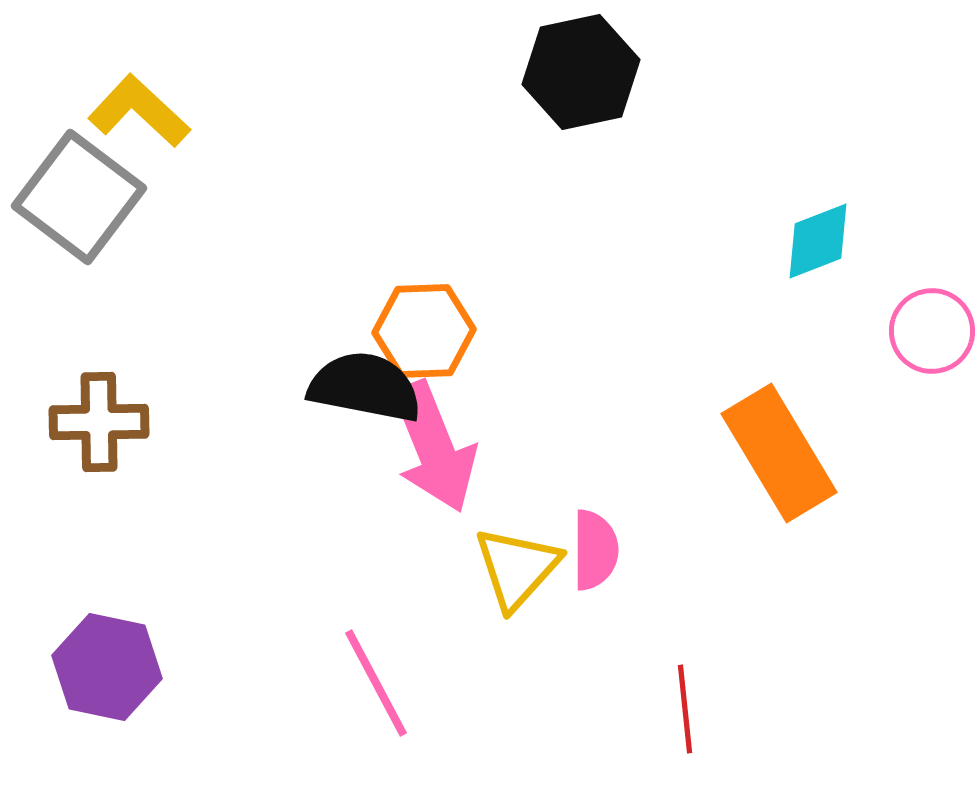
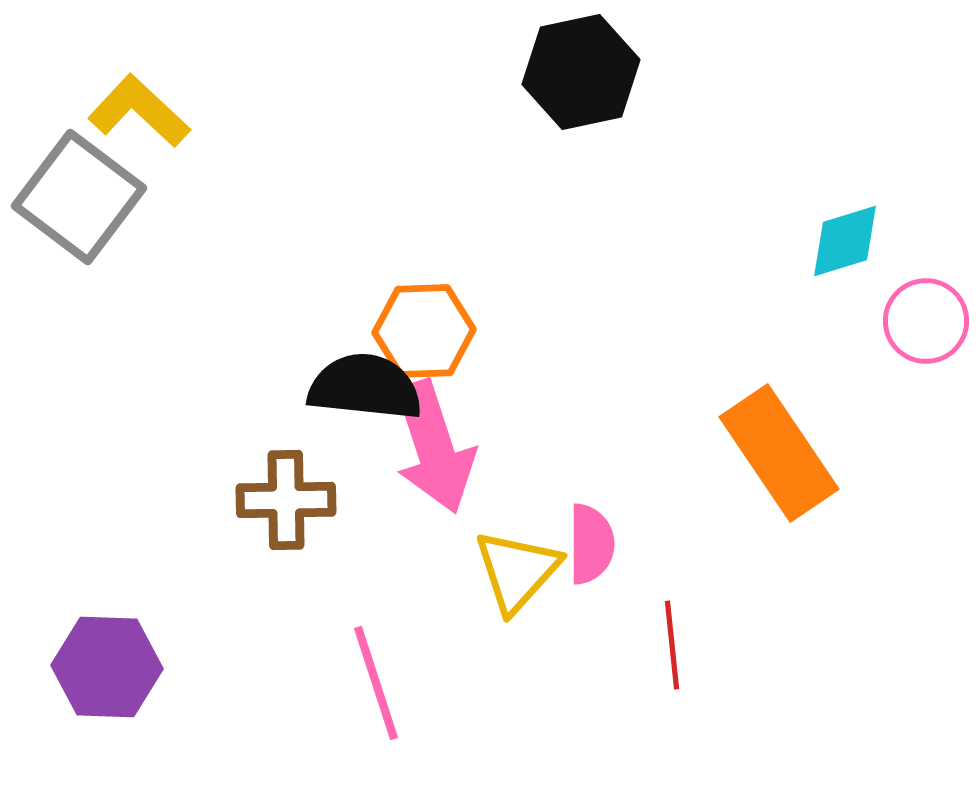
cyan diamond: moved 27 px right; rotated 4 degrees clockwise
pink circle: moved 6 px left, 10 px up
black semicircle: rotated 5 degrees counterclockwise
brown cross: moved 187 px right, 78 px down
pink arrow: rotated 4 degrees clockwise
orange rectangle: rotated 3 degrees counterclockwise
pink semicircle: moved 4 px left, 6 px up
yellow triangle: moved 3 px down
purple hexagon: rotated 10 degrees counterclockwise
pink line: rotated 10 degrees clockwise
red line: moved 13 px left, 64 px up
